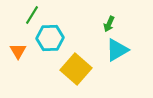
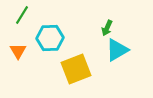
green line: moved 10 px left
green arrow: moved 2 px left, 4 px down
yellow square: rotated 28 degrees clockwise
